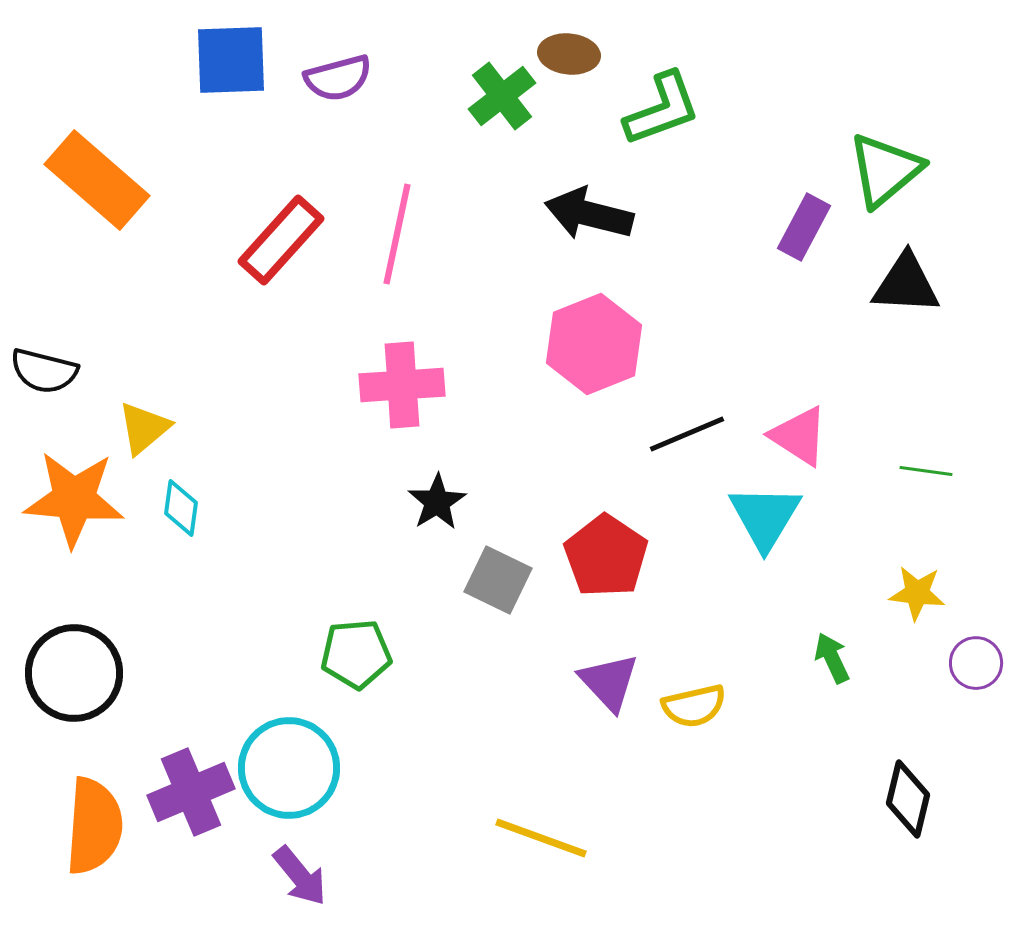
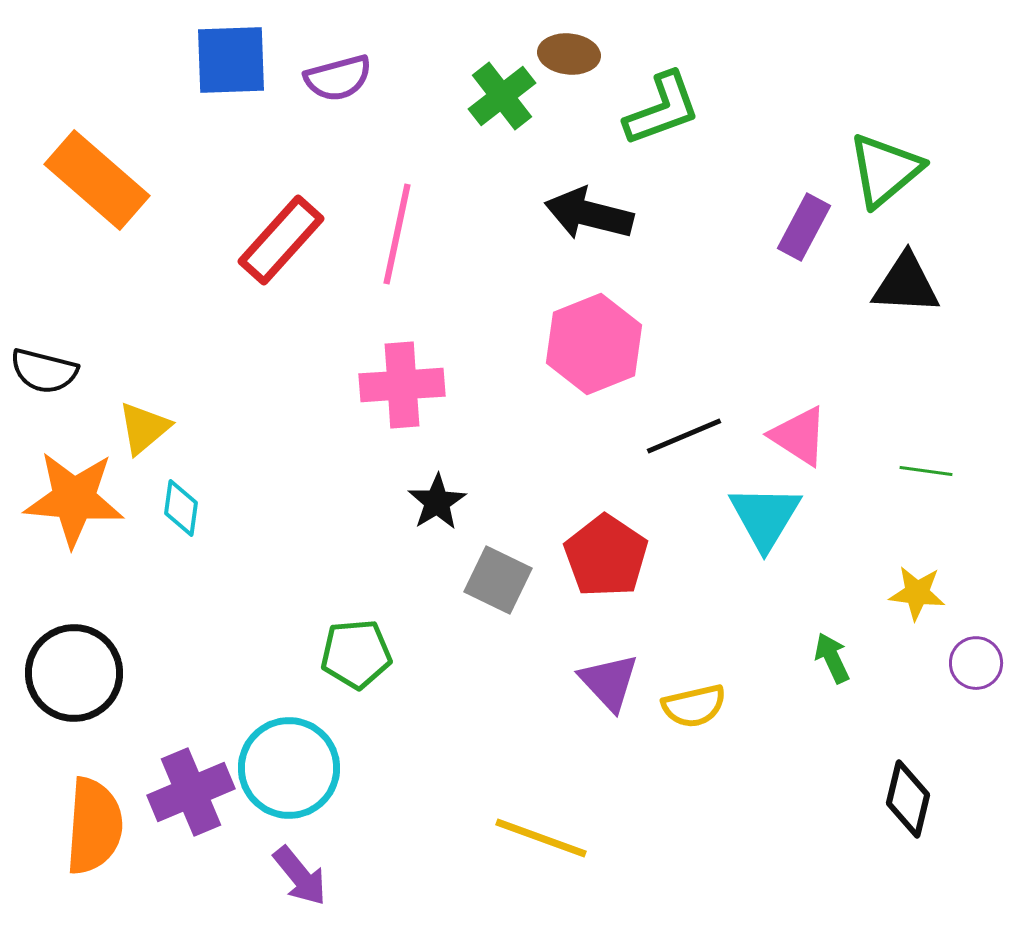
black line: moved 3 px left, 2 px down
